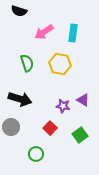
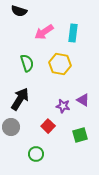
black arrow: rotated 75 degrees counterclockwise
red square: moved 2 px left, 2 px up
green square: rotated 21 degrees clockwise
